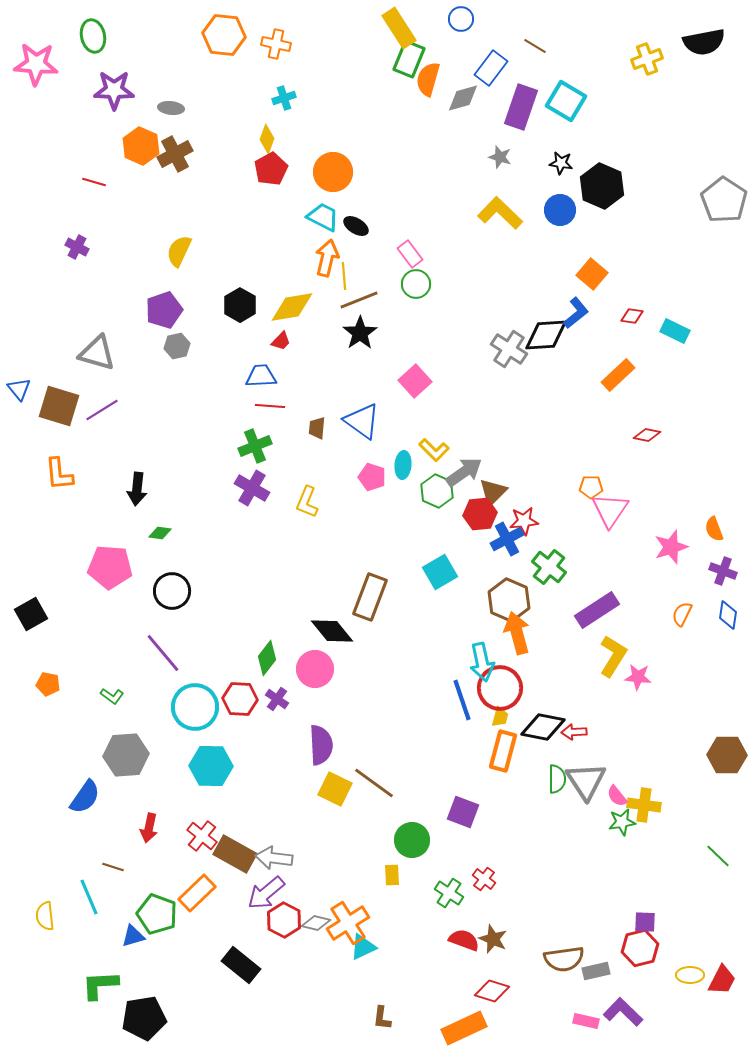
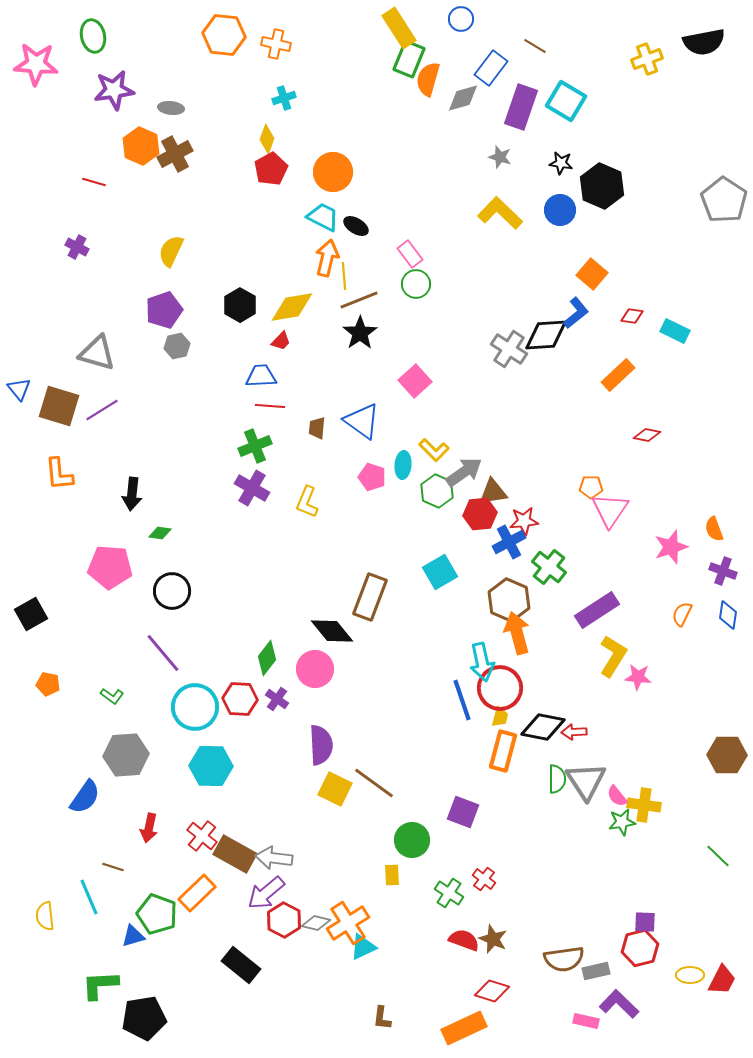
purple star at (114, 90): rotated 9 degrees counterclockwise
yellow semicircle at (179, 251): moved 8 px left
black arrow at (137, 489): moved 5 px left, 5 px down
brown triangle at (493, 492): rotated 36 degrees clockwise
blue cross at (507, 539): moved 2 px right, 3 px down
purple L-shape at (623, 1012): moved 4 px left, 8 px up
